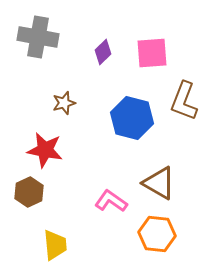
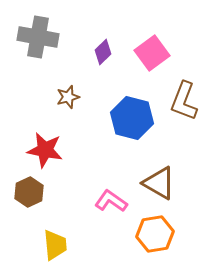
pink square: rotated 32 degrees counterclockwise
brown star: moved 4 px right, 6 px up
orange hexagon: moved 2 px left; rotated 15 degrees counterclockwise
